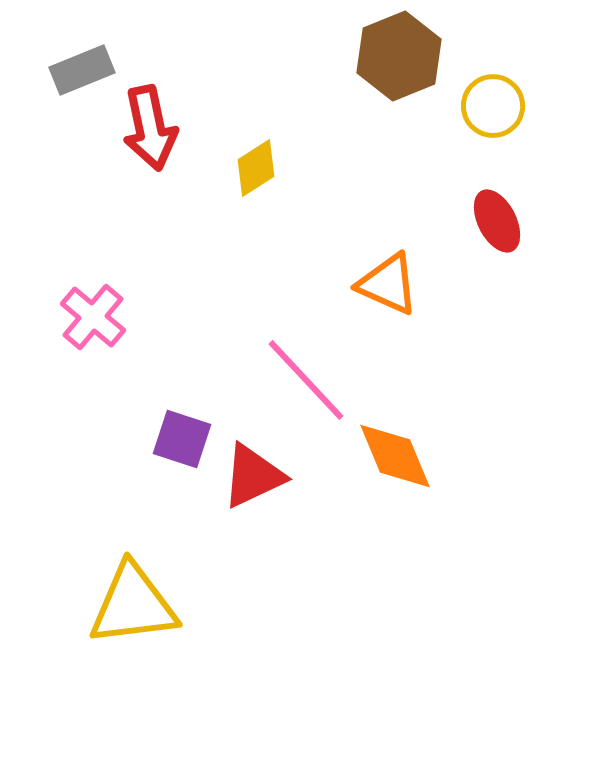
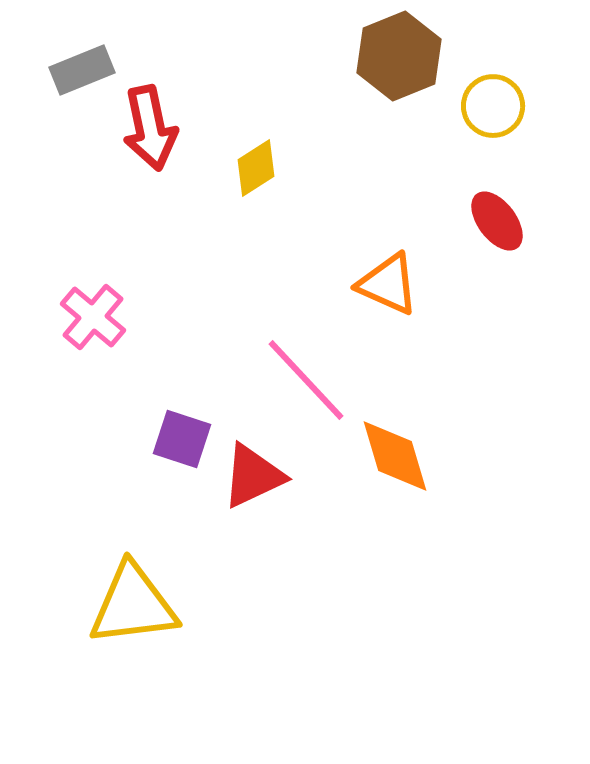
red ellipse: rotated 10 degrees counterclockwise
orange diamond: rotated 6 degrees clockwise
